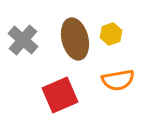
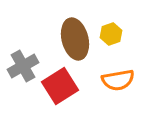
gray cross: moved 26 px down; rotated 20 degrees clockwise
red square: moved 9 px up; rotated 9 degrees counterclockwise
